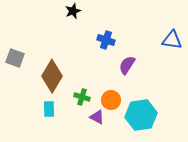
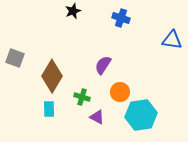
blue cross: moved 15 px right, 22 px up
purple semicircle: moved 24 px left
orange circle: moved 9 px right, 8 px up
